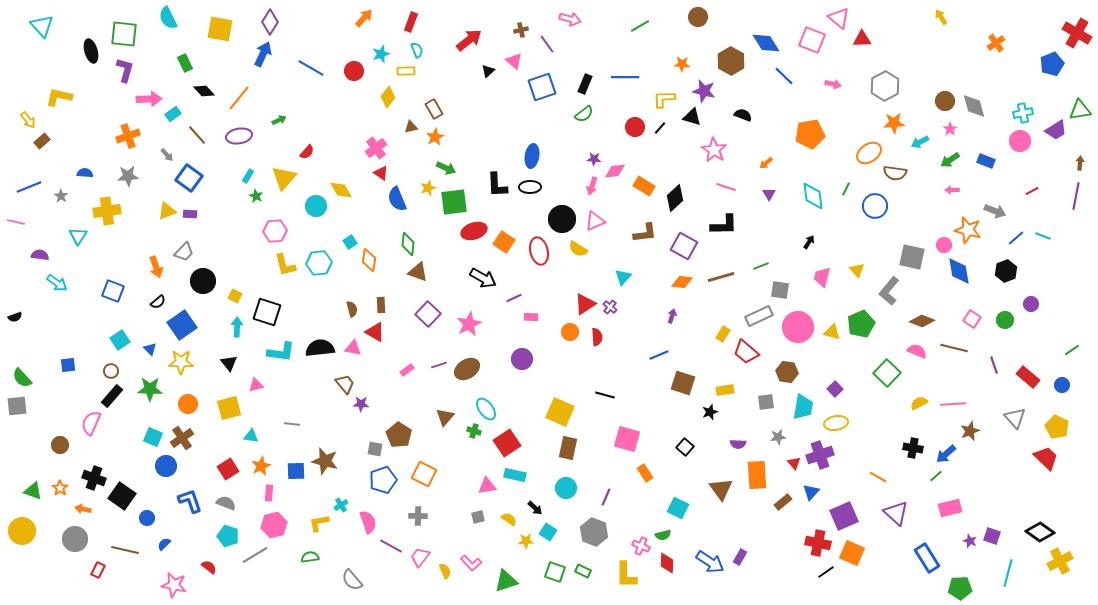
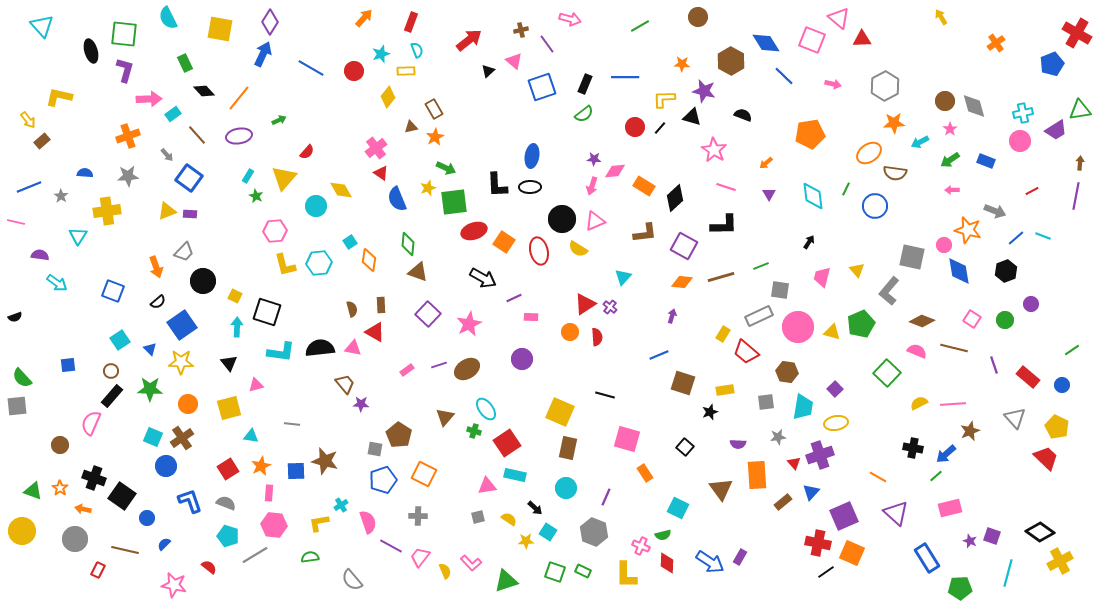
pink hexagon at (274, 525): rotated 20 degrees clockwise
